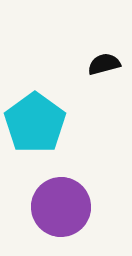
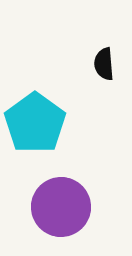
black semicircle: rotated 80 degrees counterclockwise
